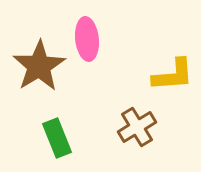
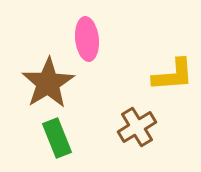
brown star: moved 9 px right, 17 px down
